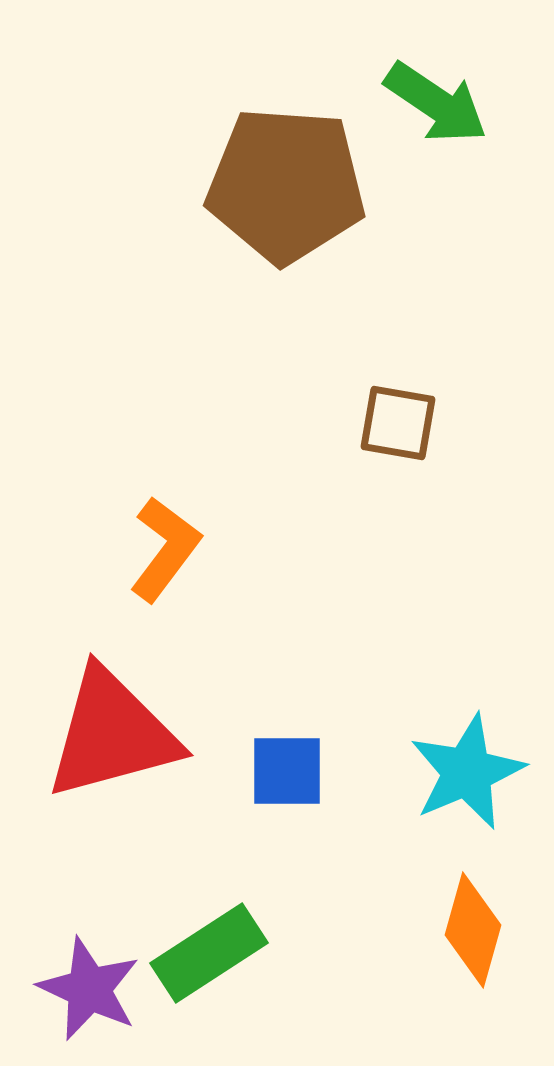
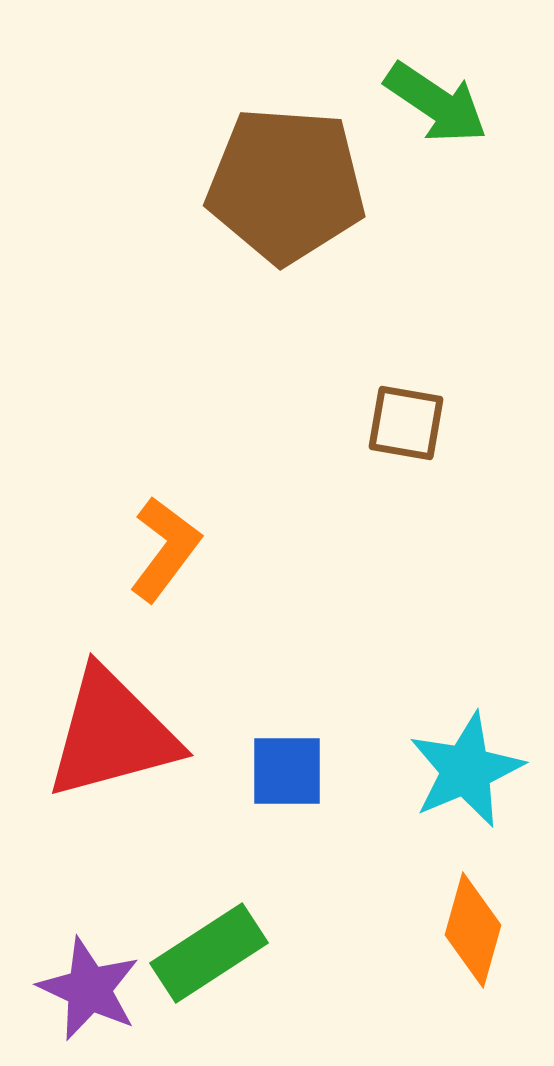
brown square: moved 8 px right
cyan star: moved 1 px left, 2 px up
